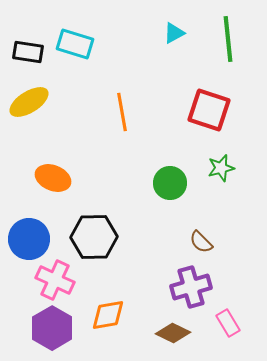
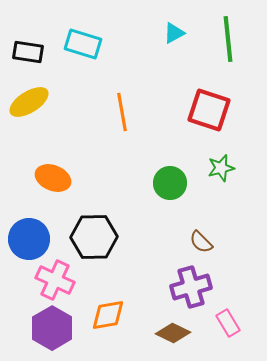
cyan rectangle: moved 8 px right
